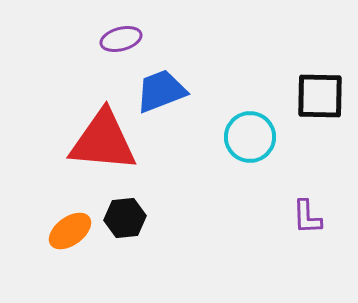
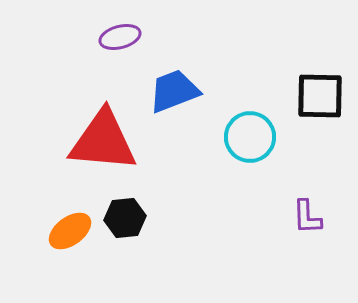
purple ellipse: moved 1 px left, 2 px up
blue trapezoid: moved 13 px right
